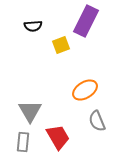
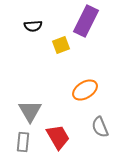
gray semicircle: moved 3 px right, 6 px down
